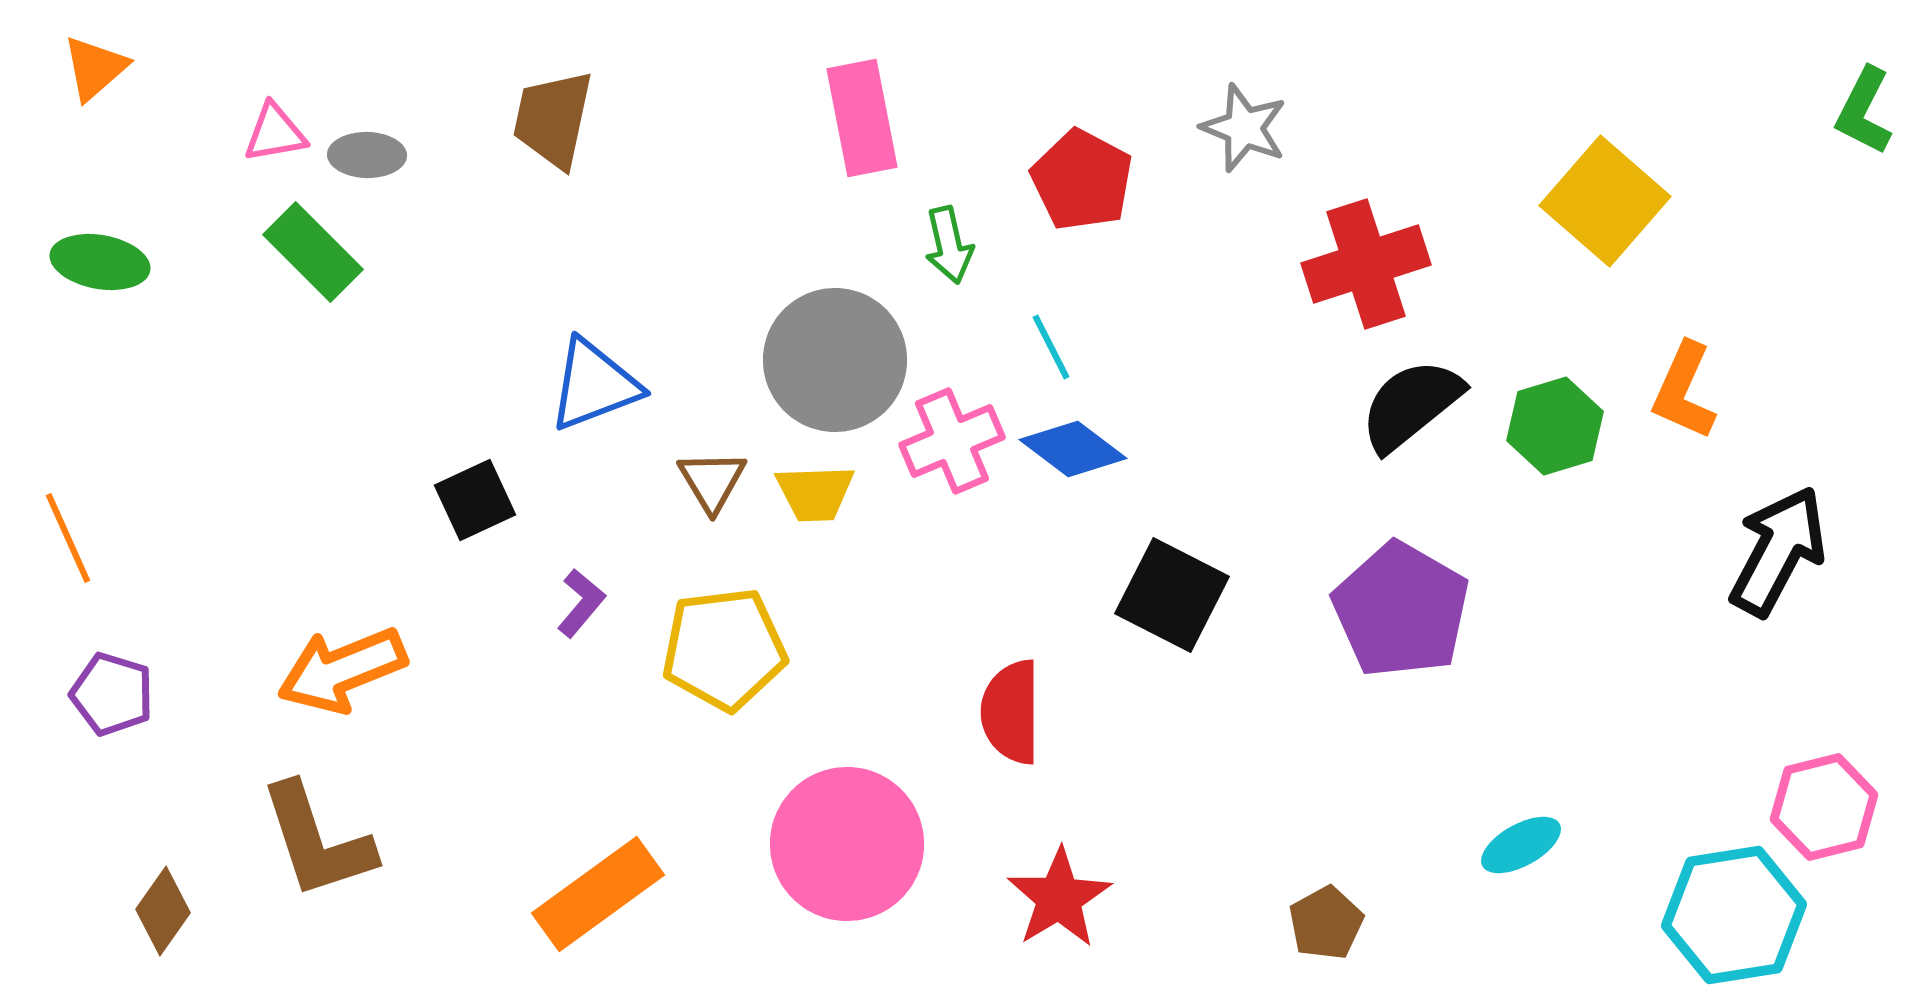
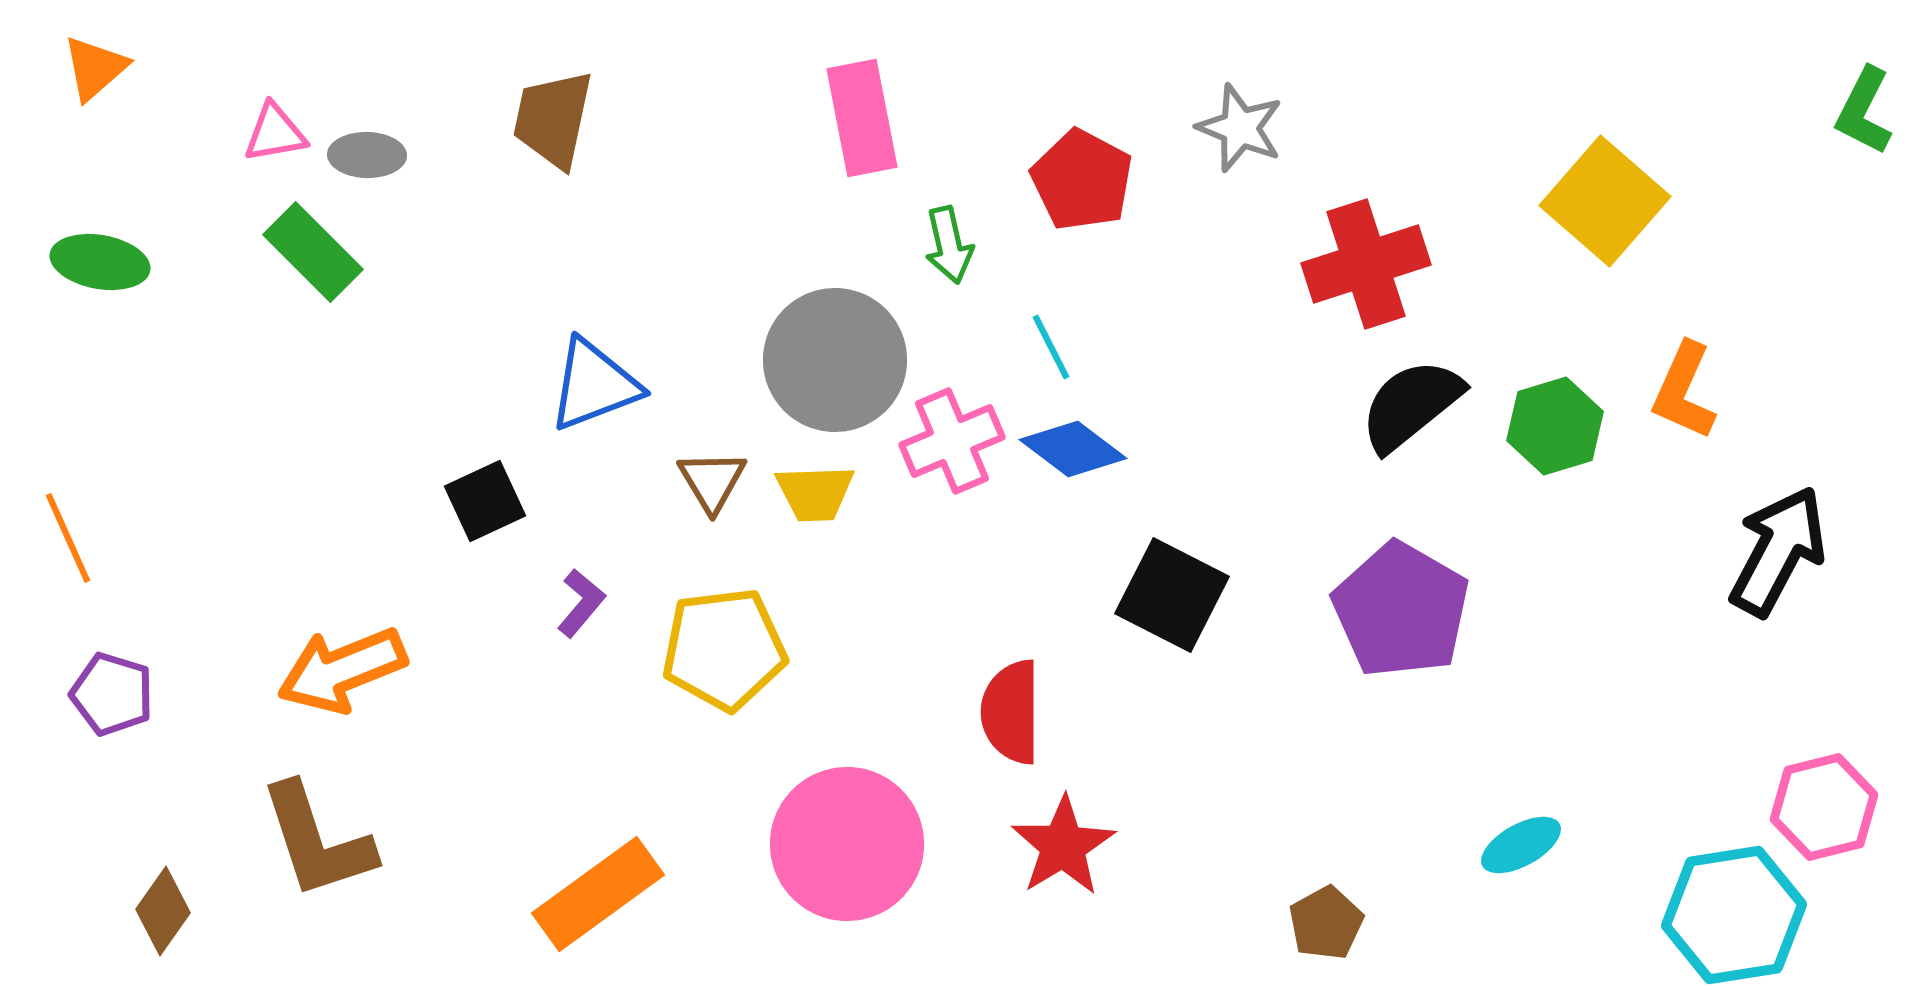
gray star at (1244, 128): moved 4 px left
black square at (475, 500): moved 10 px right, 1 px down
red star at (1059, 898): moved 4 px right, 52 px up
